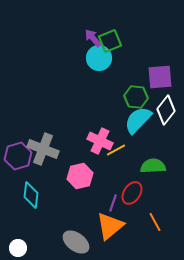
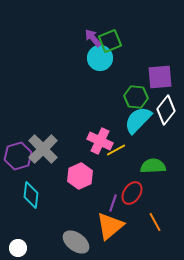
cyan circle: moved 1 px right
gray cross: rotated 24 degrees clockwise
pink hexagon: rotated 10 degrees counterclockwise
